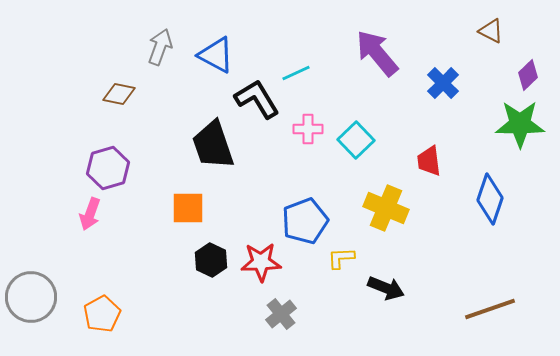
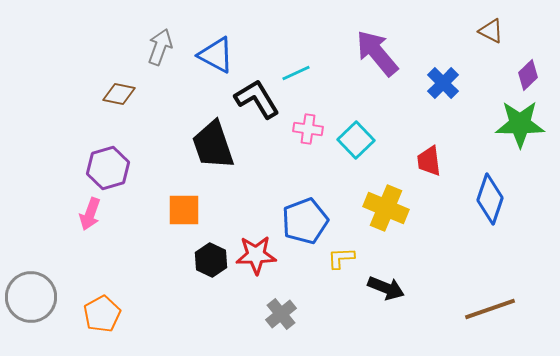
pink cross: rotated 8 degrees clockwise
orange square: moved 4 px left, 2 px down
red star: moved 5 px left, 7 px up
